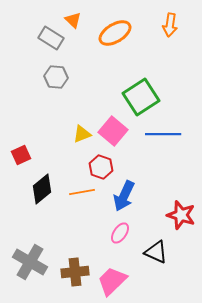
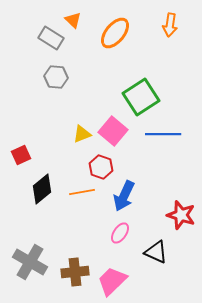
orange ellipse: rotated 20 degrees counterclockwise
